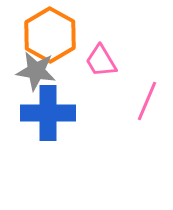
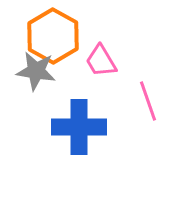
orange hexagon: moved 3 px right, 1 px down
pink line: moved 1 px right; rotated 42 degrees counterclockwise
blue cross: moved 31 px right, 14 px down
